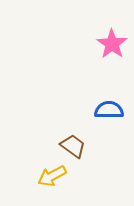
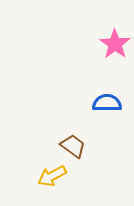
pink star: moved 3 px right
blue semicircle: moved 2 px left, 7 px up
